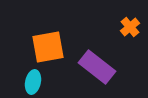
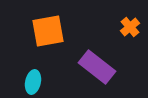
orange square: moved 16 px up
